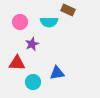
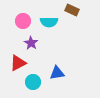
brown rectangle: moved 4 px right
pink circle: moved 3 px right, 1 px up
purple star: moved 1 px left, 1 px up; rotated 16 degrees counterclockwise
red triangle: moved 1 px right; rotated 30 degrees counterclockwise
